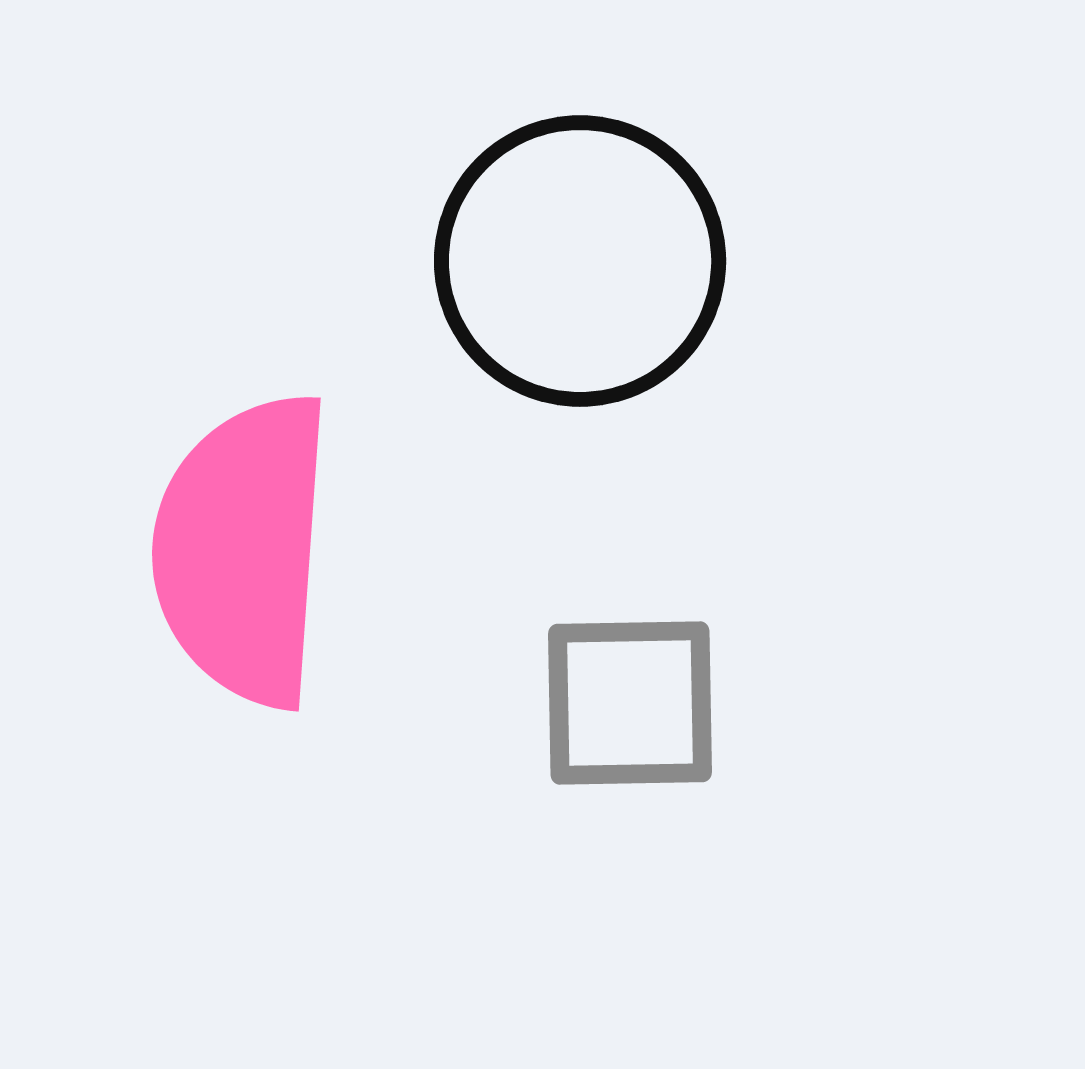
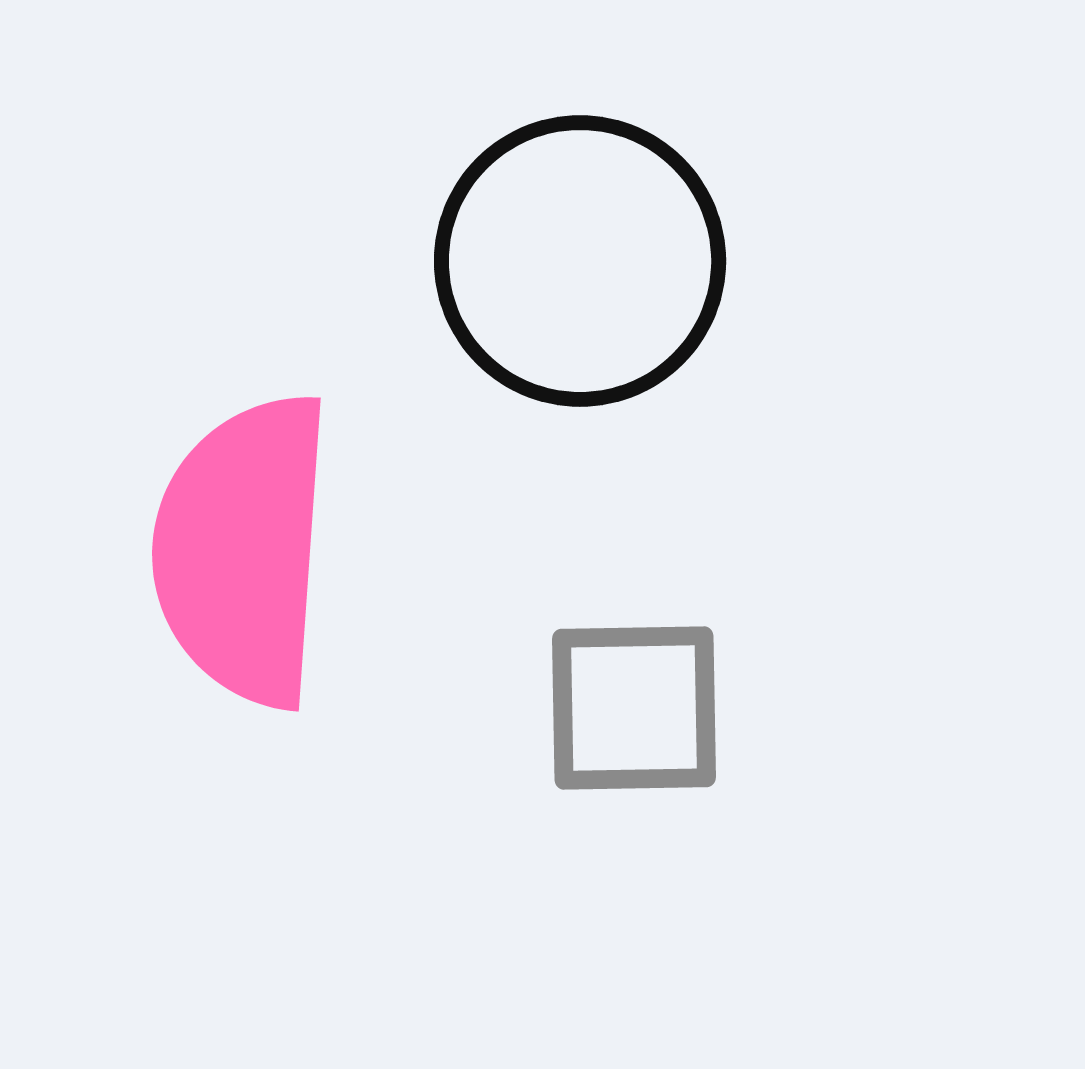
gray square: moved 4 px right, 5 px down
